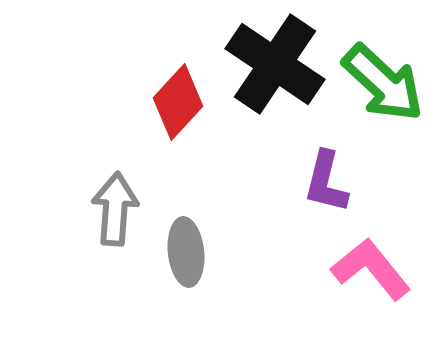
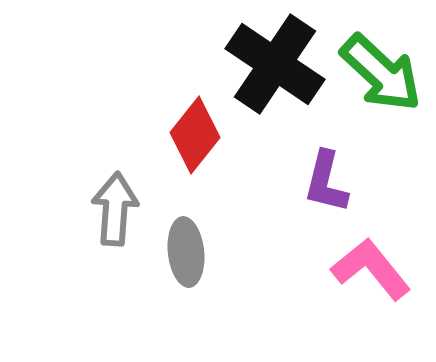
green arrow: moved 2 px left, 10 px up
red diamond: moved 17 px right, 33 px down; rotated 4 degrees counterclockwise
